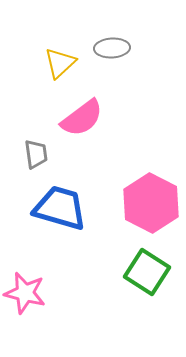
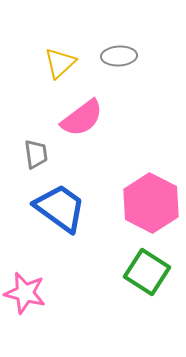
gray ellipse: moved 7 px right, 8 px down
blue trapezoid: rotated 20 degrees clockwise
